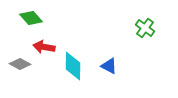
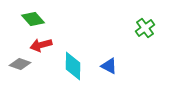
green diamond: moved 2 px right, 1 px down
green cross: rotated 18 degrees clockwise
red arrow: moved 3 px left, 2 px up; rotated 25 degrees counterclockwise
gray diamond: rotated 10 degrees counterclockwise
